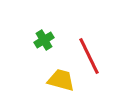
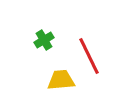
yellow trapezoid: rotated 20 degrees counterclockwise
